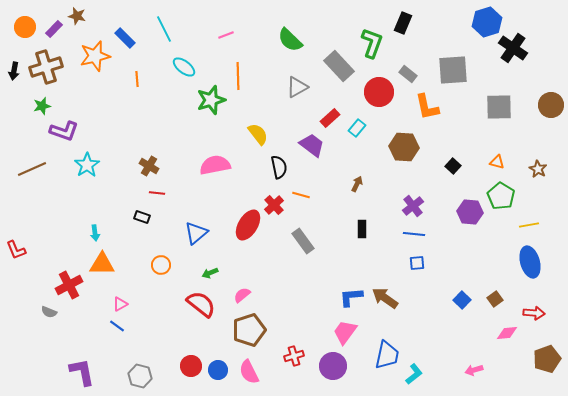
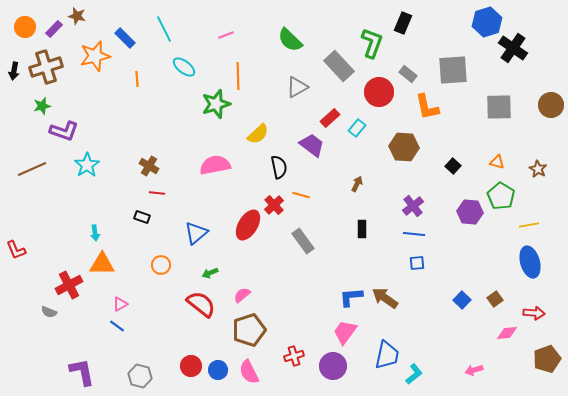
green star at (211, 100): moved 5 px right, 4 px down
yellow semicircle at (258, 134): rotated 85 degrees clockwise
